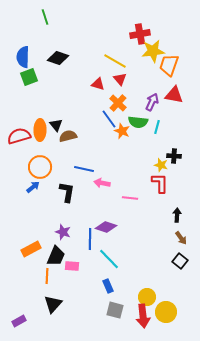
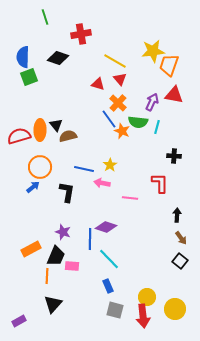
red cross at (140, 34): moved 59 px left
yellow star at (161, 165): moved 51 px left; rotated 24 degrees clockwise
yellow circle at (166, 312): moved 9 px right, 3 px up
